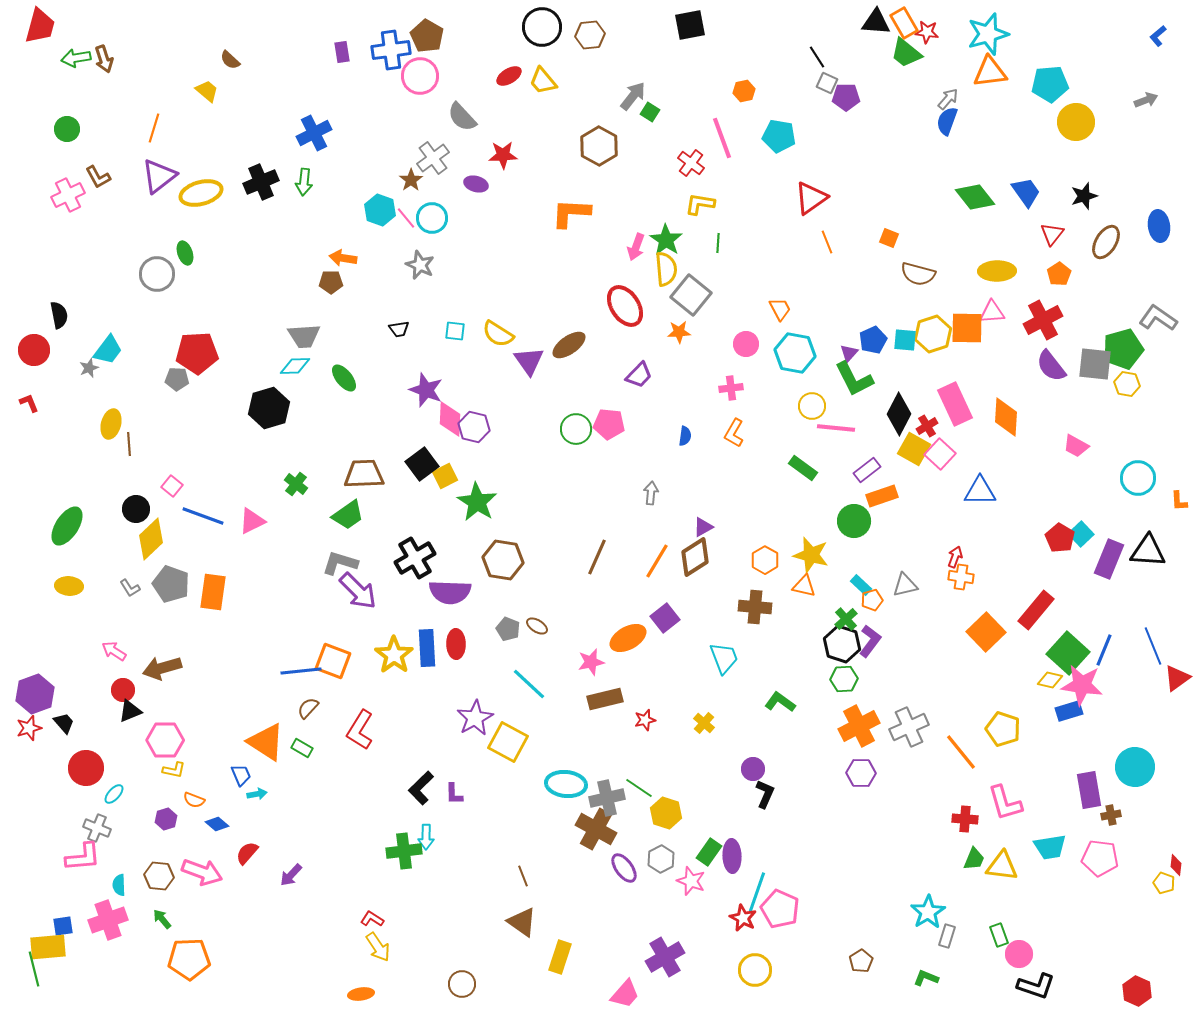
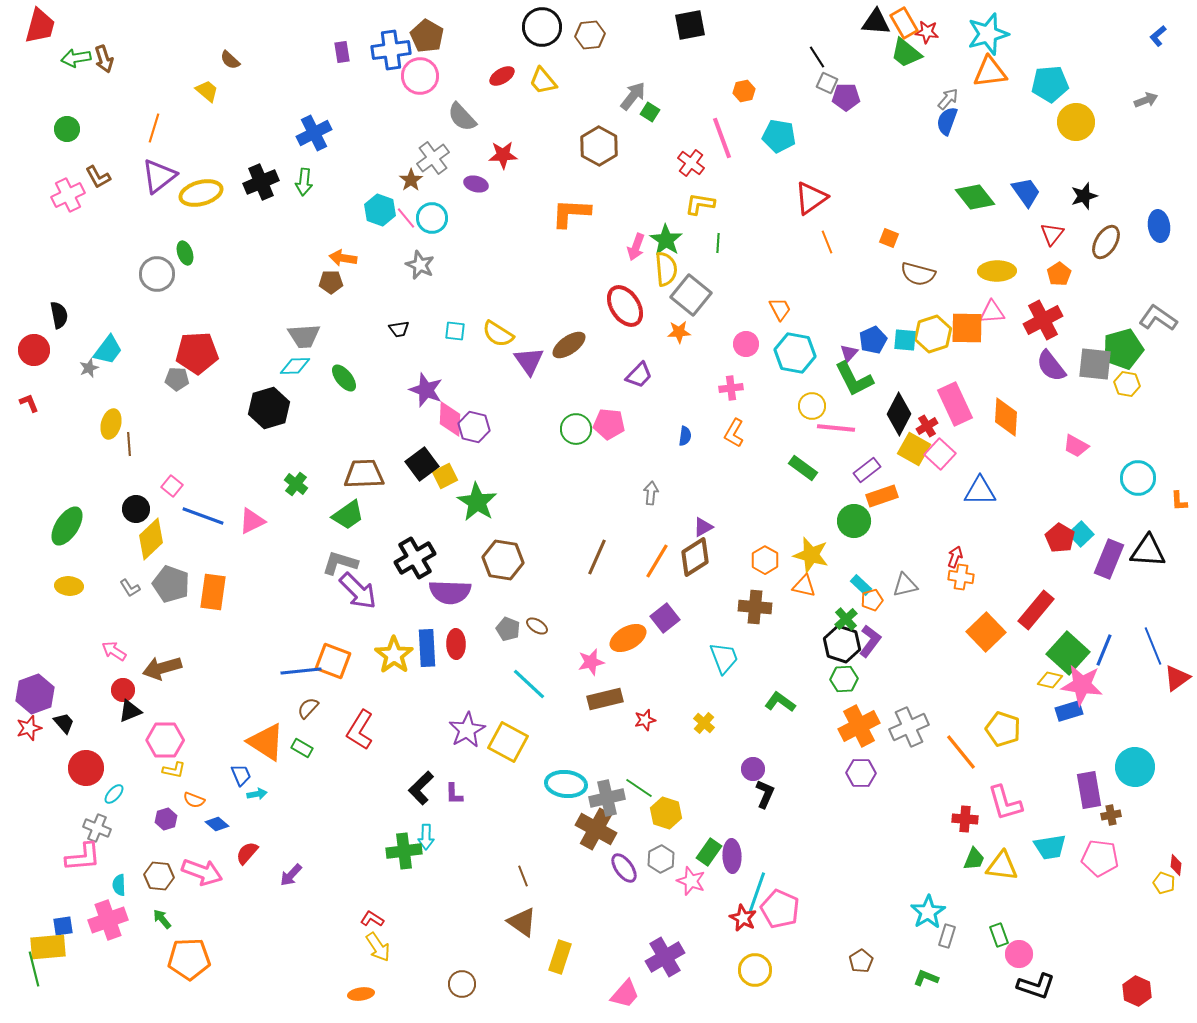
red ellipse at (509, 76): moved 7 px left
purple star at (475, 718): moved 8 px left, 12 px down
